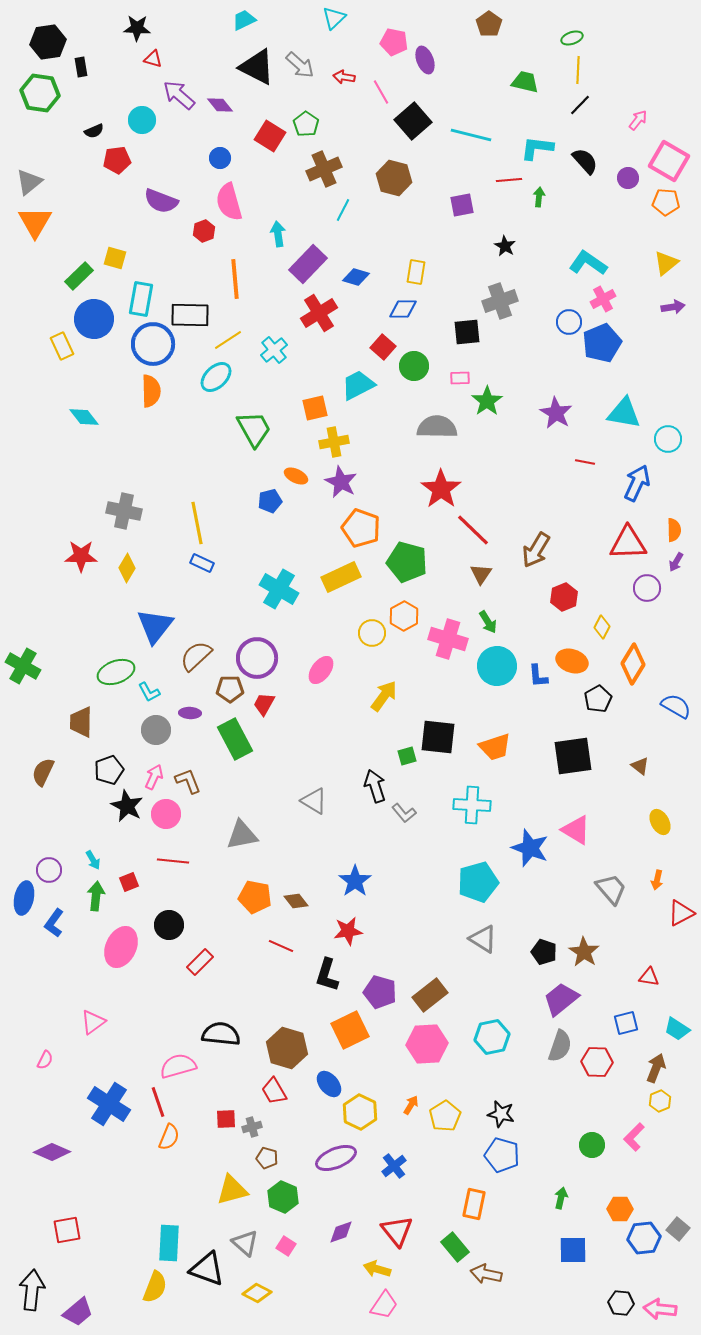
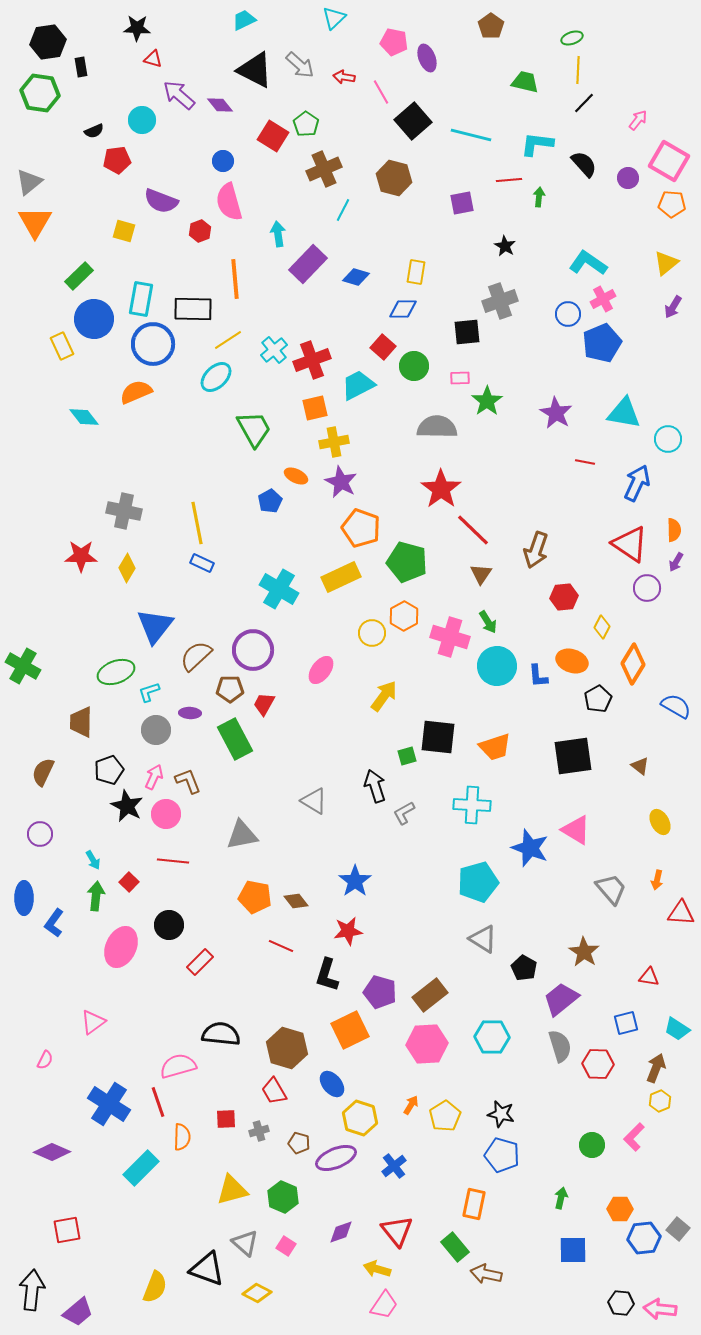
brown pentagon at (489, 24): moved 2 px right, 2 px down
purple ellipse at (425, 60): moved 2 px right, 2 px up
black triangle at (257, 67): moved 2 px left, 3 px down
black line at (580, 105): moved 4 px right, 2 px up
red square at (270, 136): moved 3 px right
cyan L-shape at (537, 148): moved 4 px up
blue circle at (220, 158): moved 3 px right, 3 px down
black semicircle at (585, 161): moved 1 px left, 3 px down
orange pentagon at (666, 202): moved 6 px right, 2 px down
purple square at (462, 205): moved 2 px up
red hexagon at (204, 231): moved 4 px left
yellow square at (115, 258): moved 9 px right, 27 px up
purple arrow at (673, 307): rotated 130 degrees clockwise
red cross at (319, 313): moved 7 px left, 47 px down; rotated 12 degrees clockwise
black rectangle at (190, 315): moved 3 px right, 6 px up
blue circle at (569, 322): moved 1 px left, 8 px up
orange semicircle at (151, 391): moved 15 px left, 1 px down; rotated 112 degrees counterclockwise
blue pentagon at (270, 501): rotated 15 degrees counterclockwise
red triangle at (628, 543): moved 2 px right, 1 px down; rotated 36 degrees clockwise
brown arrow at (536, 550): rotated 12 degrees counterclockwise
red hexagon at (564, 597): rotated 16 degrees clockwise
pink cross at (448, 639): moved 2 px right, 2 px up
purple circle at (257, 658): moved 4 px left, 8 px up
cyan L-shape at (149, 692): rotated 100 degrees clockwise
gray L-shape at (404, 813): rotated 100 degrees clockwise
purple circle at (49, 870): moved 9 px left, 36 px up
red square at (129, 882): rotated 24 degrees counterclockwise
blue ellipse at (24, 898): rotated 12 degrees counterclockwise
red triangle at (681, 913): rotated 32 degrees clockwise
black pentagon at (544, 952): moved 20 px left, 16 px down; rotated 10 degrees clockwise
cyan hexagon at (492, 1037): rotated 12 degrees clockwise
gray semicircle at (560, 1046): rotated 36 degrees counterclockwise
red hexagon at (597, 1062): moved 1 px right, 2 px down
blue ellipse at (329, 1084): moved 3 px right
yellow hexagon at (360, 1112): moved 6 px down; rotated 8 degrees counterclockwise
gray cross at (252, 1127): moved 7 px right, 4 px down
orange semicircle at (169, 1137): moved 13 px right; rotated 20 degrees counterclockwise
brown pentagon at (267, 1158): moved 32 px right, 15 px up
cyan rectangle at (169, 1243): moved 28 px left, 75 px up; rotated 42 degrees clockwise
